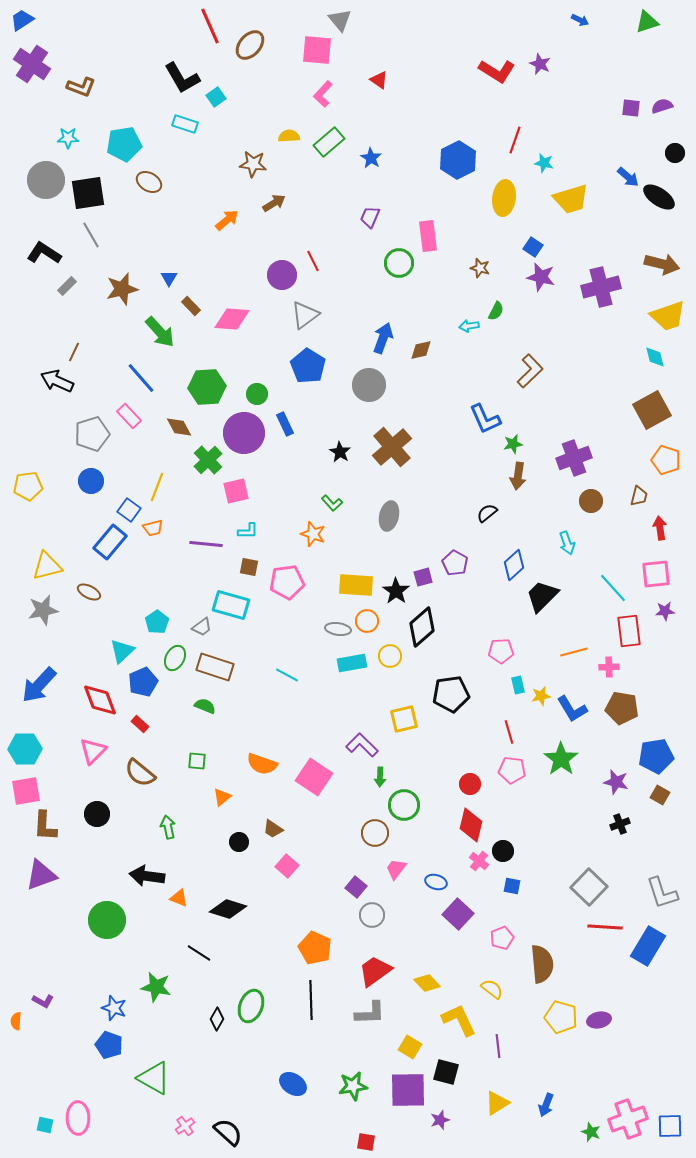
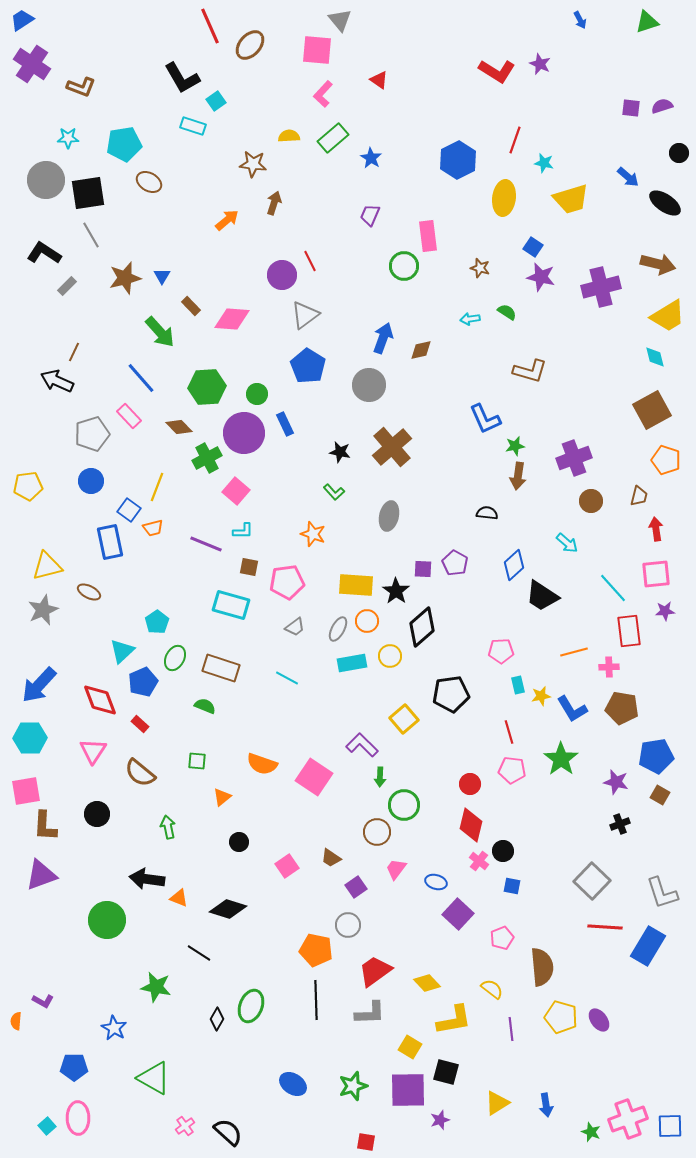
blue arrow at (580, 20): rotated 36 degrees clockwise
cyan square at (216, 97): moved 4 px down
cyan rectangle at (185, 124): moved 8 px right, 2 px down
green rectangle at (329, 142): moved 4 px right, 4 px up
black circle at (675, 153): moved 4 px right
black ellipse at (659, 197): moved 6 px right, 6 px down
brown arrow at (274, 203): rotated 40 degrees counterclockwise
purple trapezoid at (370, 217): moved 2 px up
red line at (313, 261): moved 3 px left
green circle at (399, 263): moved 5 px right, 3 px down
brown arrow at (662, 264): moved 4 px left
blue triangle at (169, 278): moved 7 px left, 2 px up
brown star at (122, 289): moved 3 px right, 11 px up
green semicircle at (496, 311): moved 11 px right, 1 px down; rotated 84 degrees counterclockwise
yellow trapezoid at (668, 316): rotated 12 degrees counterclockwise
cyan arrow at (469, 326): moved 1 px right, 7 px up
brown L-shape at (530, 371): rotated 60 degrees clockwise
brown diamond at (179, 427): rotated 16 degrees counterclockwise
green star at (513, 444): moved 2 px right, 2 px down
black star at (340, 452): rotated 20 degrees counterclockwise
green cross at (208, 460): moved 1 px left, 2 px up; rotated 16 degrees clockwise
pink square at (236, 491): rotated 36 degrees counterclockwise
green L-shape at (332, 503): moved 2 px right, 11 px up
black semicircle at (487, 513): rotated 45 degrees clockwise
red arrow at (660, 528): moved 4 px left, 1 px down
cyan L-shape at (248, 531): moved 5 px left
blue rectangle at (110, 542): rotated 52 degrees counterclockwise
cyan arrow at (567, 543): rotated 30 degrees counterclockwise
purple line at (206, 544): rotated 16 degrees clockwise
purple square at (423, 577): moved 8 px up; rotated 18 degrees clockwise
black trapezoid at (542, 596): rotated 102 degrees counterclockwise
gray star at (43, 610): rotated 12 degrees counterclockwise
gray trapezoid at (202, 627): moved 93 px right
gray ellipse at (338, 629): rotated 70 degrees counterclockwise
brown rectangle at (215, 667): moved 6 px right, 1 px down
cyan line at (287, 675): moved 3 px down
yellow square at (404, 719): rotated 28 degrees counterclockwise
cyan hexagon at (25, 749): moved 5 px right, 11 px up
pink triangle at (93, 751): rotated 12 degrees counterclockwise
brown trapezoid at (273, 829): moved 58 px right, 29 px down
brown circle at (375, 833): moved 2 px right, 1 px up
pink square at (287, 866): rotated 15 degrees clockwise
black arrow at (147, 876): moved 3 px down
purple square at (356, 887): rotated 15 degrees clockwise
gray square at (589, 887): moved 3 px right, 6 px up
gray circle at (372, 915): moved 24 px left, 10 px down
orange pentagon at (315, 948): moved 1 px right, 2 px down; rotated 12 degrees counterclockwise
brown semicircle at (542, 964): moved 3 px down
black line at (311, 1000): moved 5 px right
blue star at (114, 1008): moved 20 px down; rotated 10 degrees clockwise
yellow L-shape at (459, 1020): moved 5 px left; rotated 105 degrees clockwise
purple ellipse at (599, 1020): rotated 65 degrees clockwise
blue pentagon at (109, 1045): moved 35 px left, 22 px down; rotated 20 degrees counterclockwise
purple line at (498, 1046): moved 13 px right, 17 px up
green star at (353, 1086): rotated 8 degrees counterclockwise
blue arrow at (546, 1105): rotated 30 degrees counterclockwise
cyan square at (45, 1125): moved 2 px right, 1 px down; rotated 36 degrees clockwise
